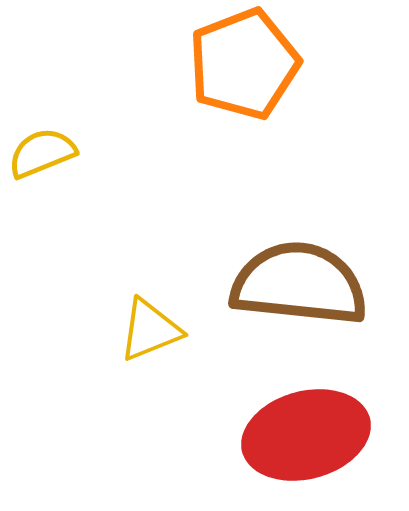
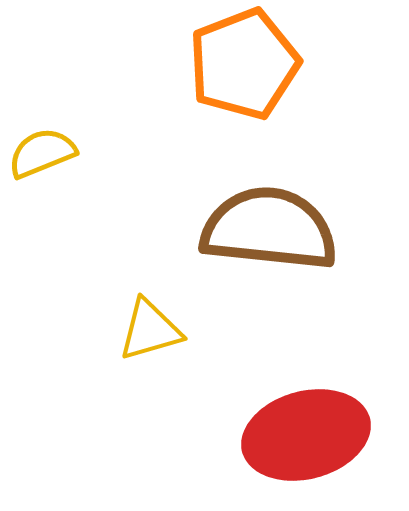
brown semicircle: moved 30 px left, 55 px up
yellow triangle: rotated 6 degrees clockwise
